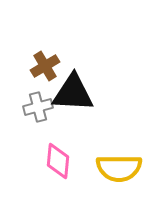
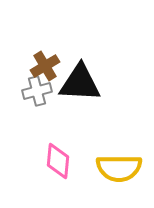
black triangle: moved 7 px right, 10 px up
gray cross: moved 1 px left, 16 px up
